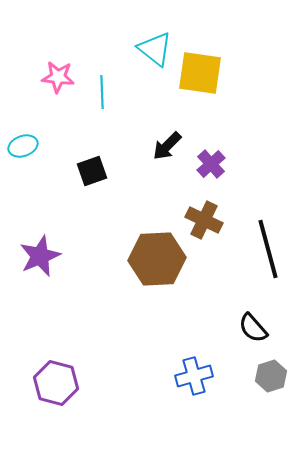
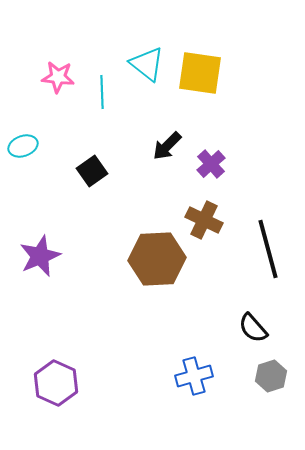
cyan triangle: moved 8 px left, 15 px down
black square: rotated 16 degrees counterclockwise
purple hexagon: rotated 9 degrees clockwise
